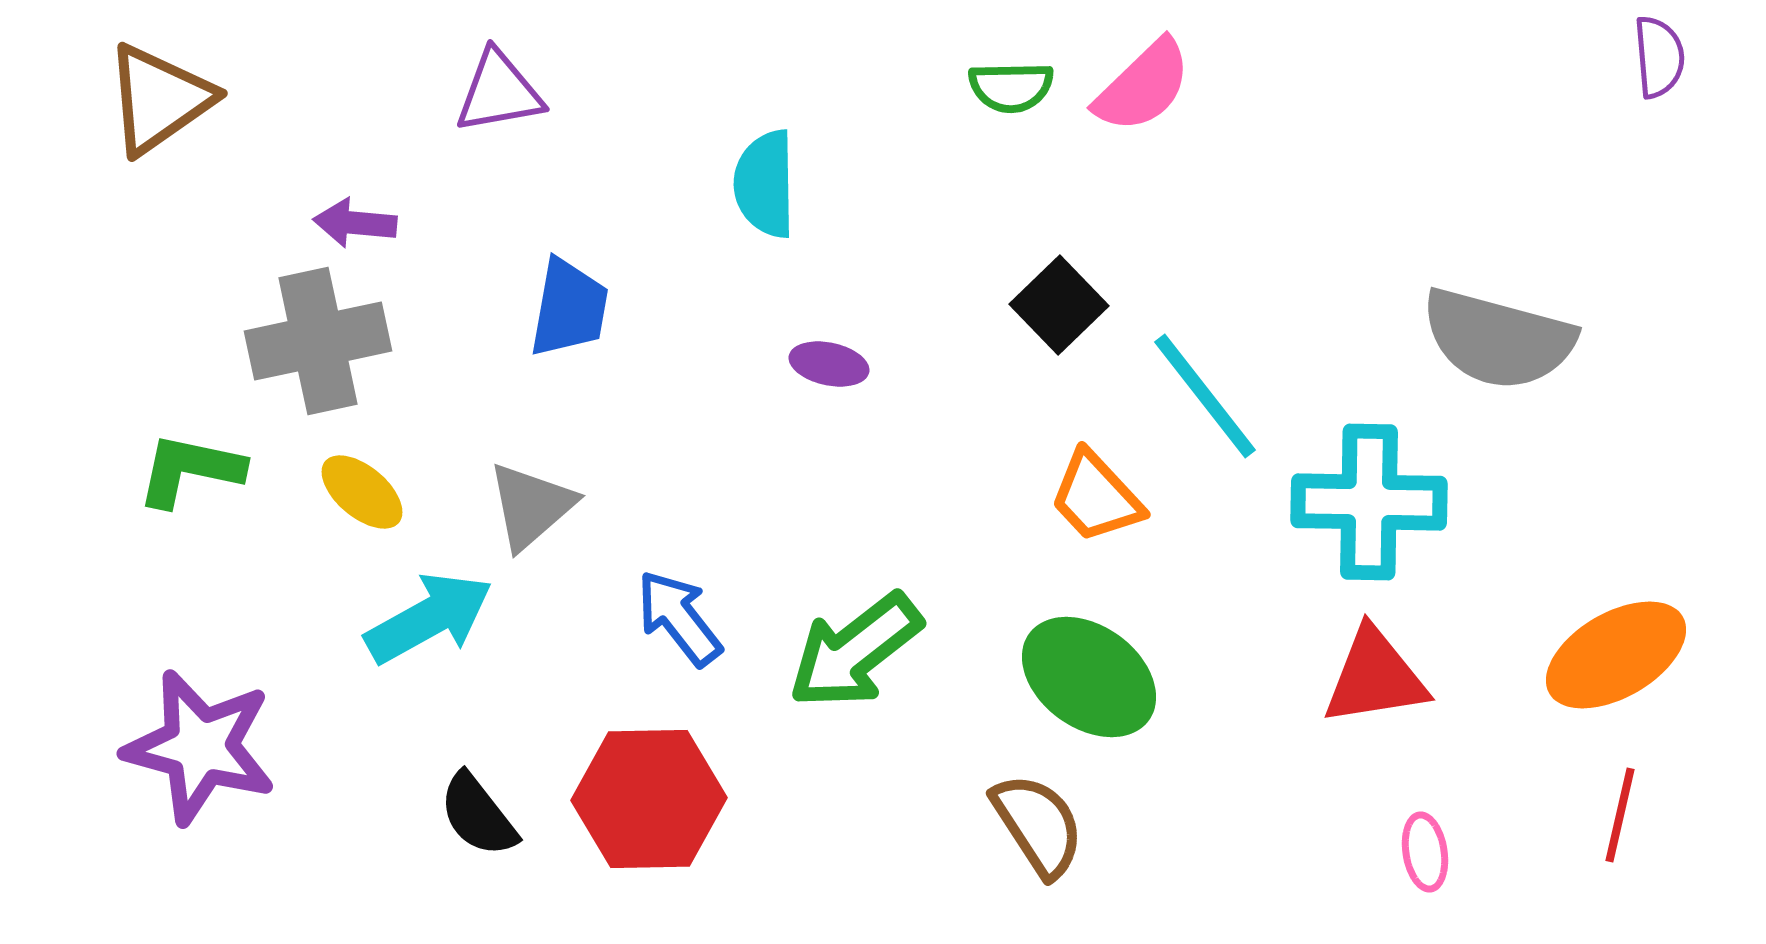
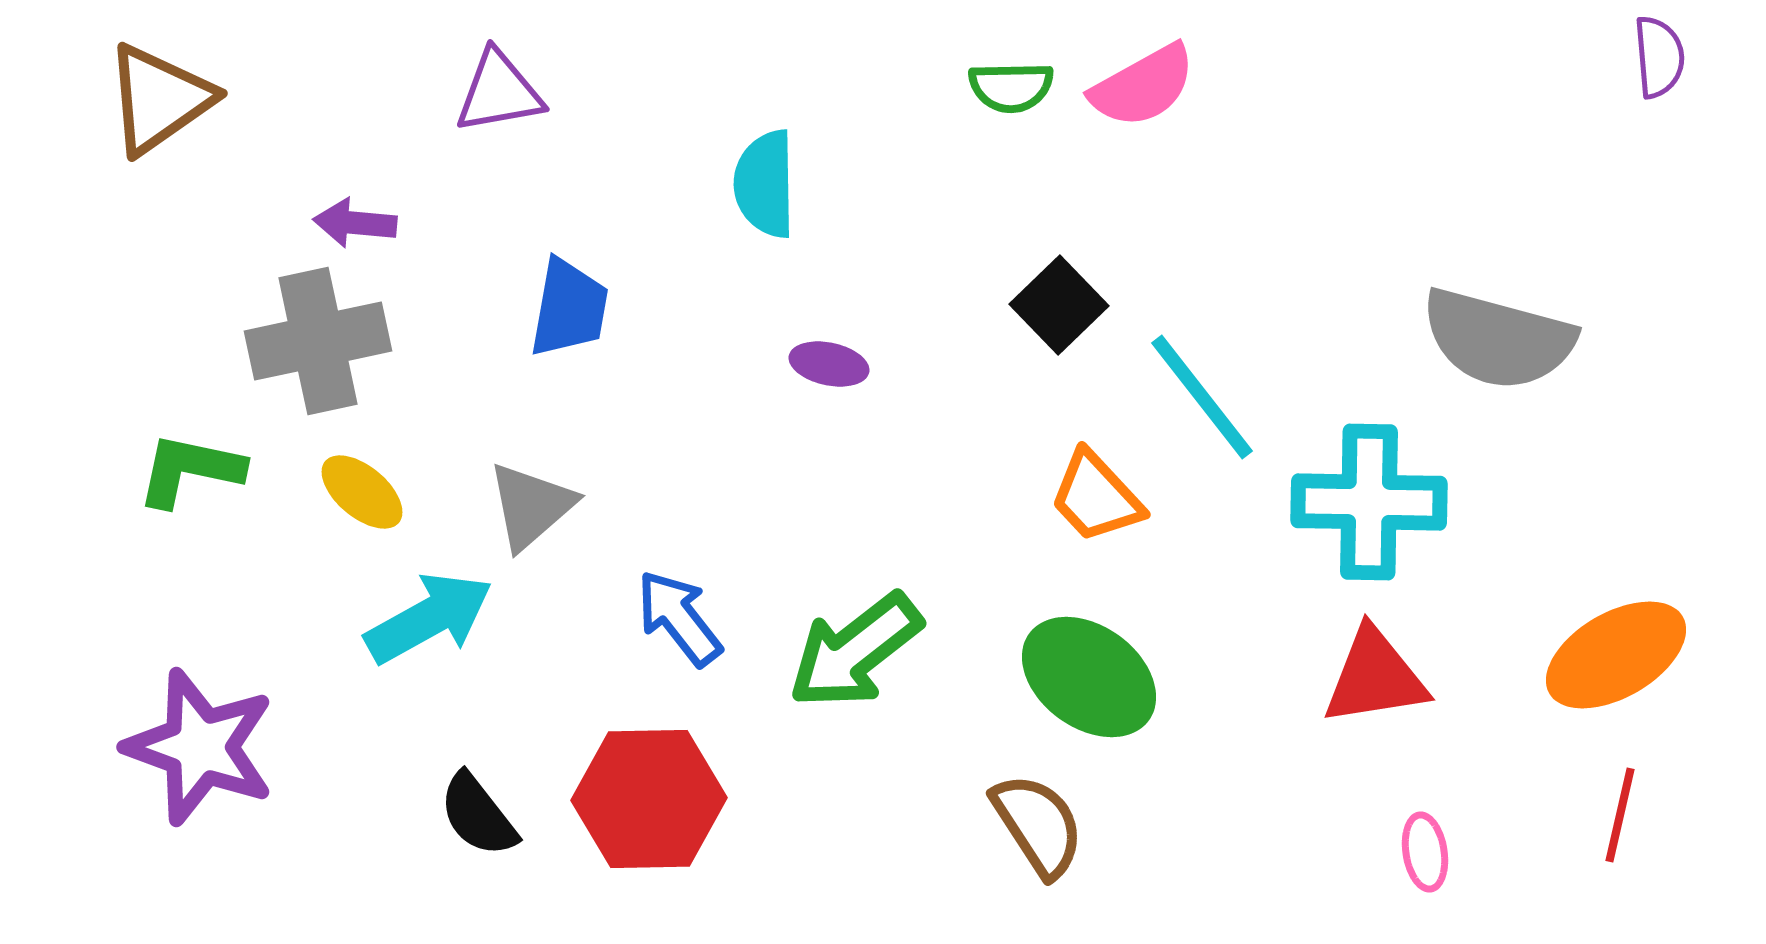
pink semicircle: rotated 15 degrees clockwise
cyan line: moved 3 px left, 1 px down
purple star: rotated 5 degrees clockwise
